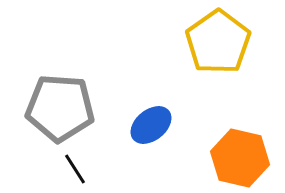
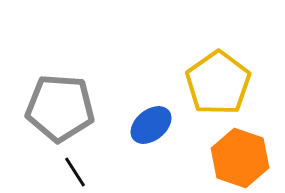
yellow pentagon: moved 41 px down
orange hexagon: rotated 6 degrees clockwise
black line: moved 3 px down
